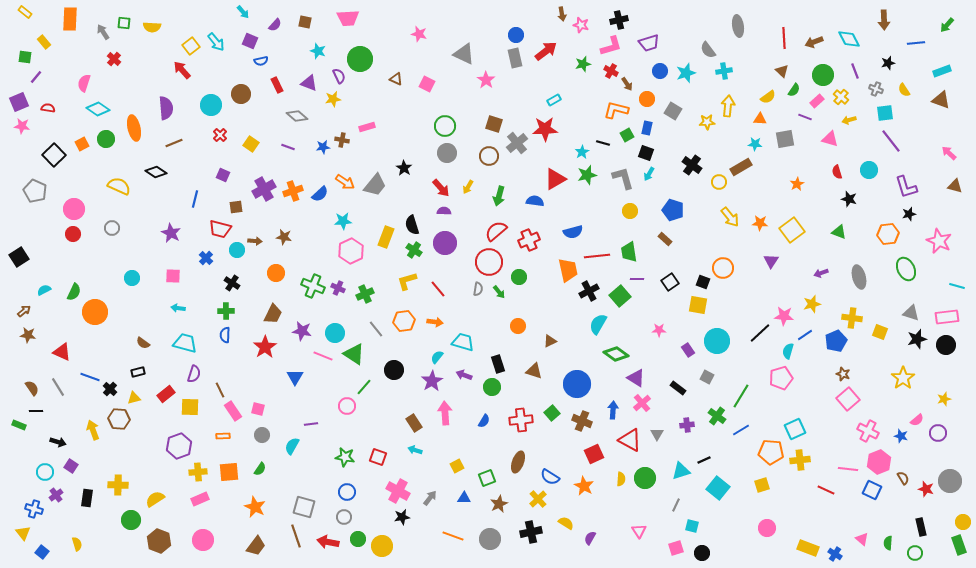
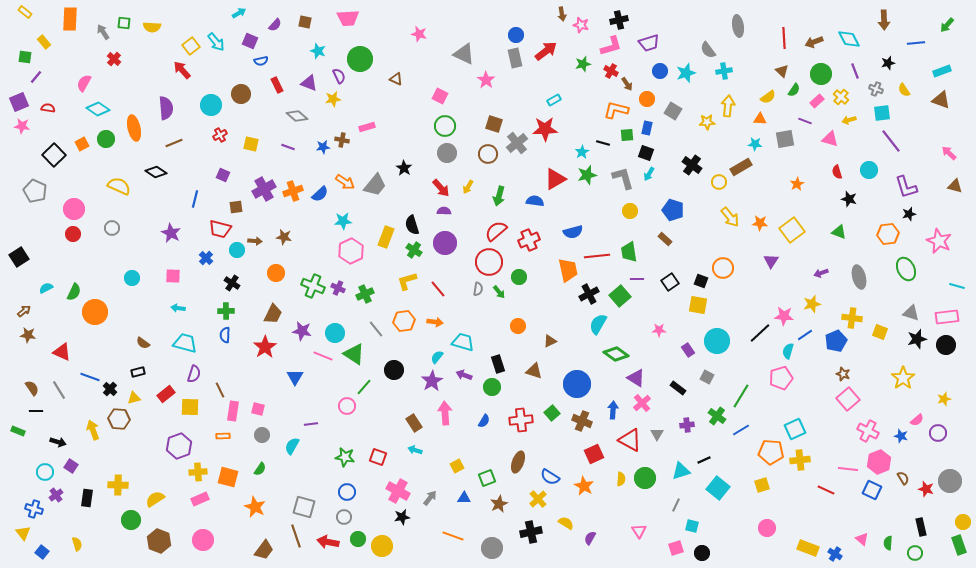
cyan arrow at (243, 12): moved 4 px left, 1 px down; rotated 80 degrees counterclockwise
green circle at (823, 75): moved 2 px left, 1 px up
pink semicircle at (84, 83): rotated 12 degrees clockwise
pink square at (427, 84): moved 13 px right, 12 px down
cyan square at (885, 113): moved 3 px left
purple line at (805, 117): moved 4 px down
red cross at (220, 135): rotated 16 degrees clockwise
green square at (627, 135): rotated 24 degrees clockwise
yellow square at (251, 144): rotated 21 degrees counterclockwise
brown circle at (489, 156): moved 1 px left, 2 px up
black square at (703, 282): moved 2 px left, 1 px up
cyan semicircle at (44, 290): moved 2 px right, 2 px up
black cross at (589, 291): moved 3 px down
gray line at (58, 387): moved 1 px right, 3 px down
pink rectangle at (233, 411): rotated 42 degrees clockwise
green rectangle at (19, 425): moved 1 px left, 6 px down
orange square at (229, 472): moved 1 px left, 5 px down; rotated 20 degrees clockwise
gray circle at (490, 539): moved 2 px right, 9 px down
brown trapezoid at (256, 546): moved 8 px right, 4 px down
